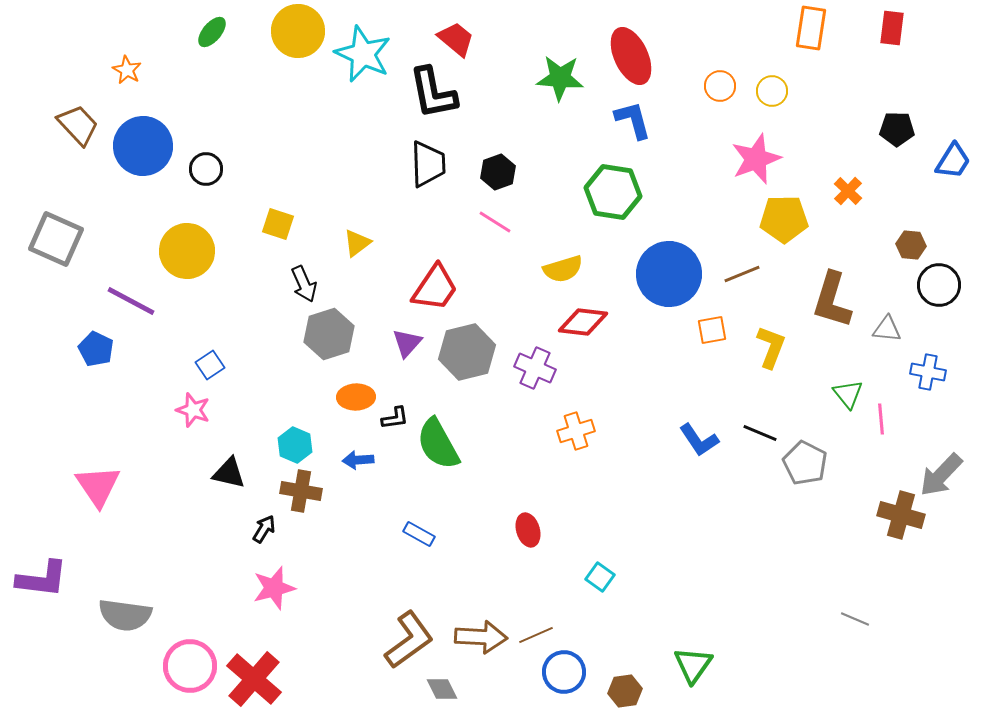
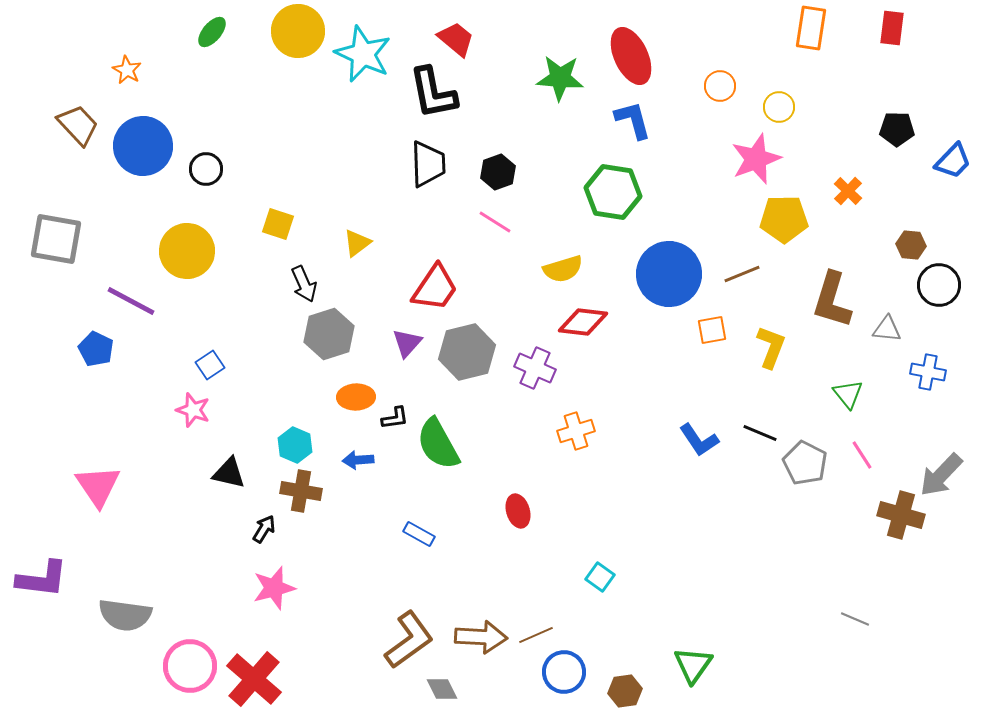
yellow circle at (772, 91): moved 7 px right, 16 px down
blue trapezoid at (953, 161): rotated 12 degrees clockwise
gray square at (56, 239): rotated 14 degrees counterclockwise
pink line at (881, 419): moved 19 px left, 36 px down; rotated 28 degrees counterclockwise
red ellipse at (528, 530): moved 10 px left, 19 px up
